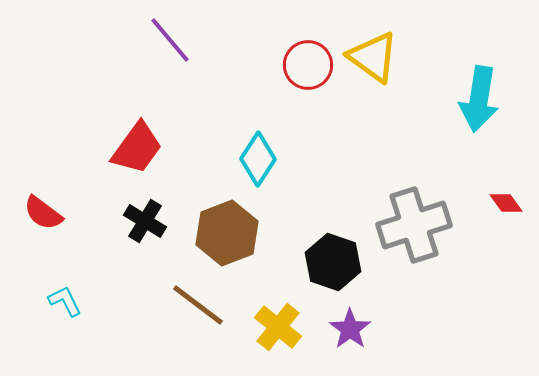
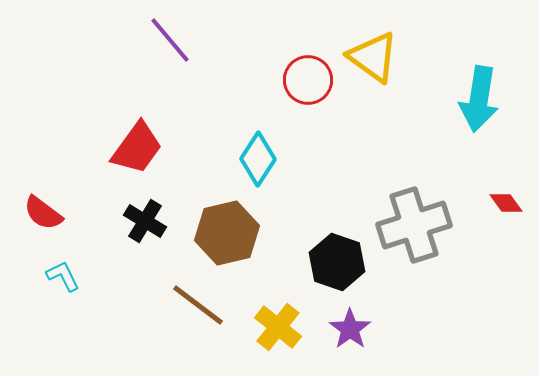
red circle: moved 15 px down
brown hexagon: rotated 8 degrees clockwise
black hexagon: moved 4 px right
cyan L-shape: moved 2 px left, 25 px up
